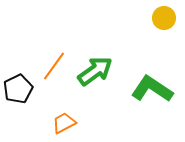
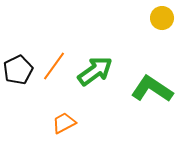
yellow circle: moved 2 px left
black pentagon: moved 19 px up
